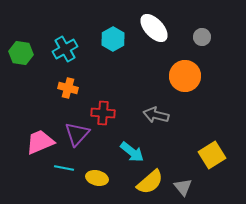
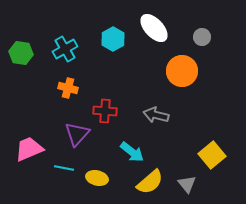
orange circle: moved 3 px left, 5 px up
red cross: moved 2 px right, 2 px up
pink trapezoid: moved 11 px left, 7 px down
yellow square: rotated 8 degrees counterclockwise
gray triangle: moved 4 px right, 3 px up
